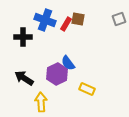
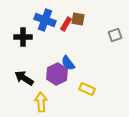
gray square: moved 4 px left, 16 px down
